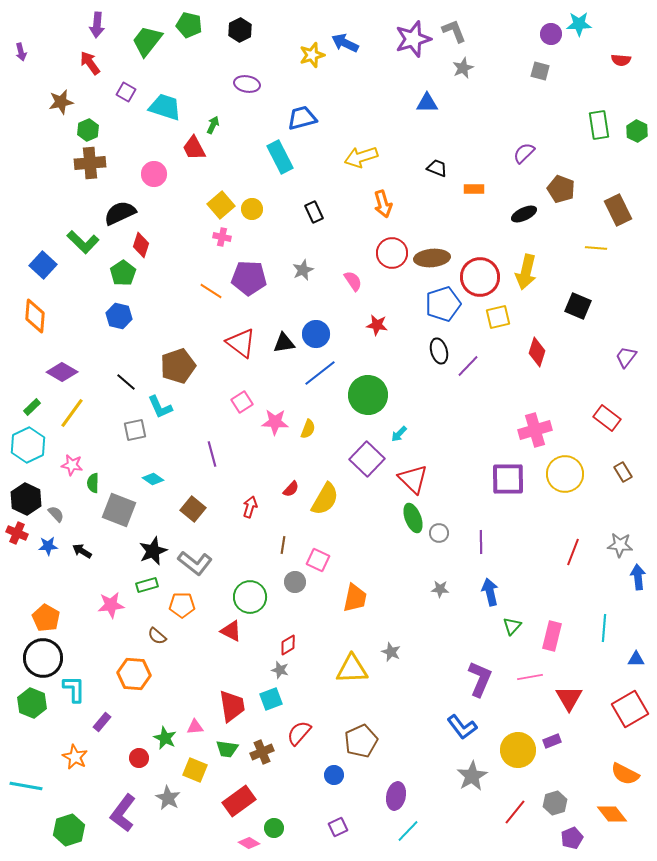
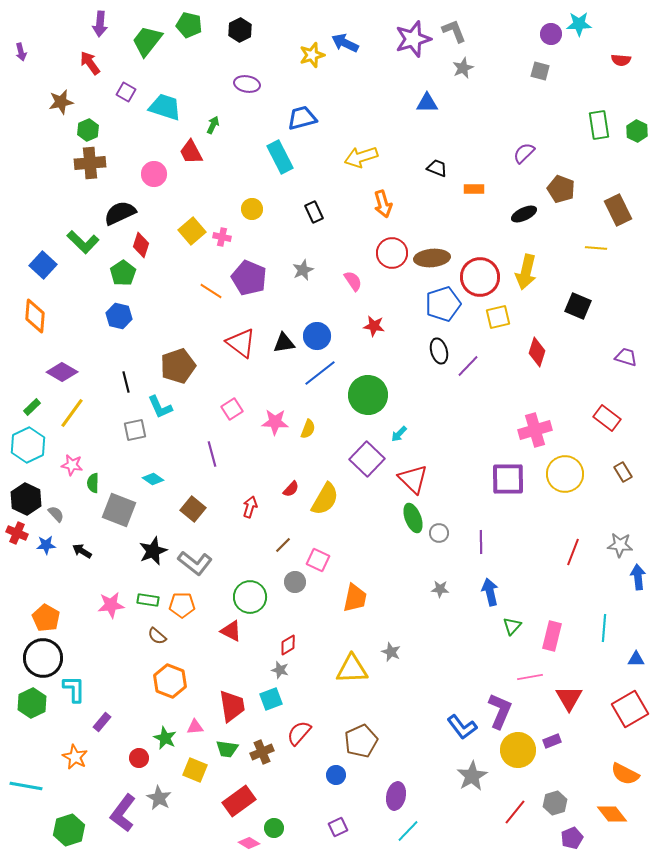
purple arrow at (97, 25): moved 3 px right, 1 px up
red trapezoid at (194, 148): moved 3 px left, 4 px down
yellow square at (221, 205): moved 29 px left, 26 px down
purple pentagon at (249, 278): rotated 20 degrees clockwise
red star at (377, 325): moved 3 px left, 1 px down
blue circle at (316, 334): moved 1 px right, 2 px down
purple trapezoid at (626, 357): rotated 70 degrees clockwise
black line at (126, 382): rotated 35 degrees clockwise
pink square at (242, 402): moved 10 px left, 7 px down
brown line at (283, 545): rotated 36 degrees clockwise
blue star at (48, 546): moved 2 px left, 1 px up
green rectangle at (147, 585): moved 1 px right, 15 px down; rotated 25 degrees clockwise
orange hexagon at (134, 674): moved 36 px right, 7 px down; rotated 16 degrees clockwise
purple L-shape at (480, 679): moved 20 px right, 32 px down
green hexagon at (32, 703): rotated 12 degrees clockwise
blue circle at (334, 775): moved 2 px right
gray star at (168, 798): moved 9 px left
